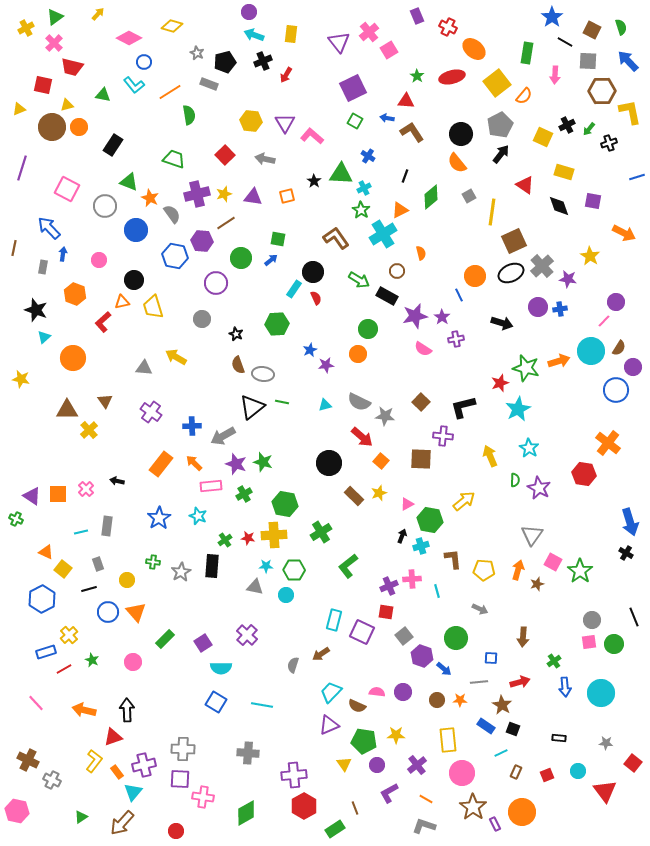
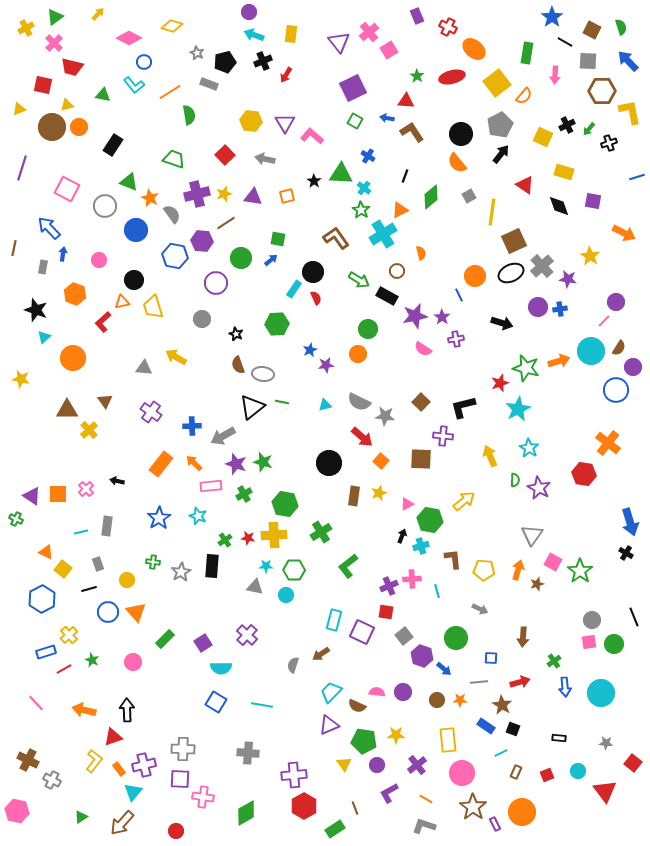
cyan cross at (364, 188): rotated 24 degrees counterclockwise
brown rectangle at (354, 496): rotated 54 degrees clockwise
orange rectangle at (117, 772): moved 2 px right, 3 px up
